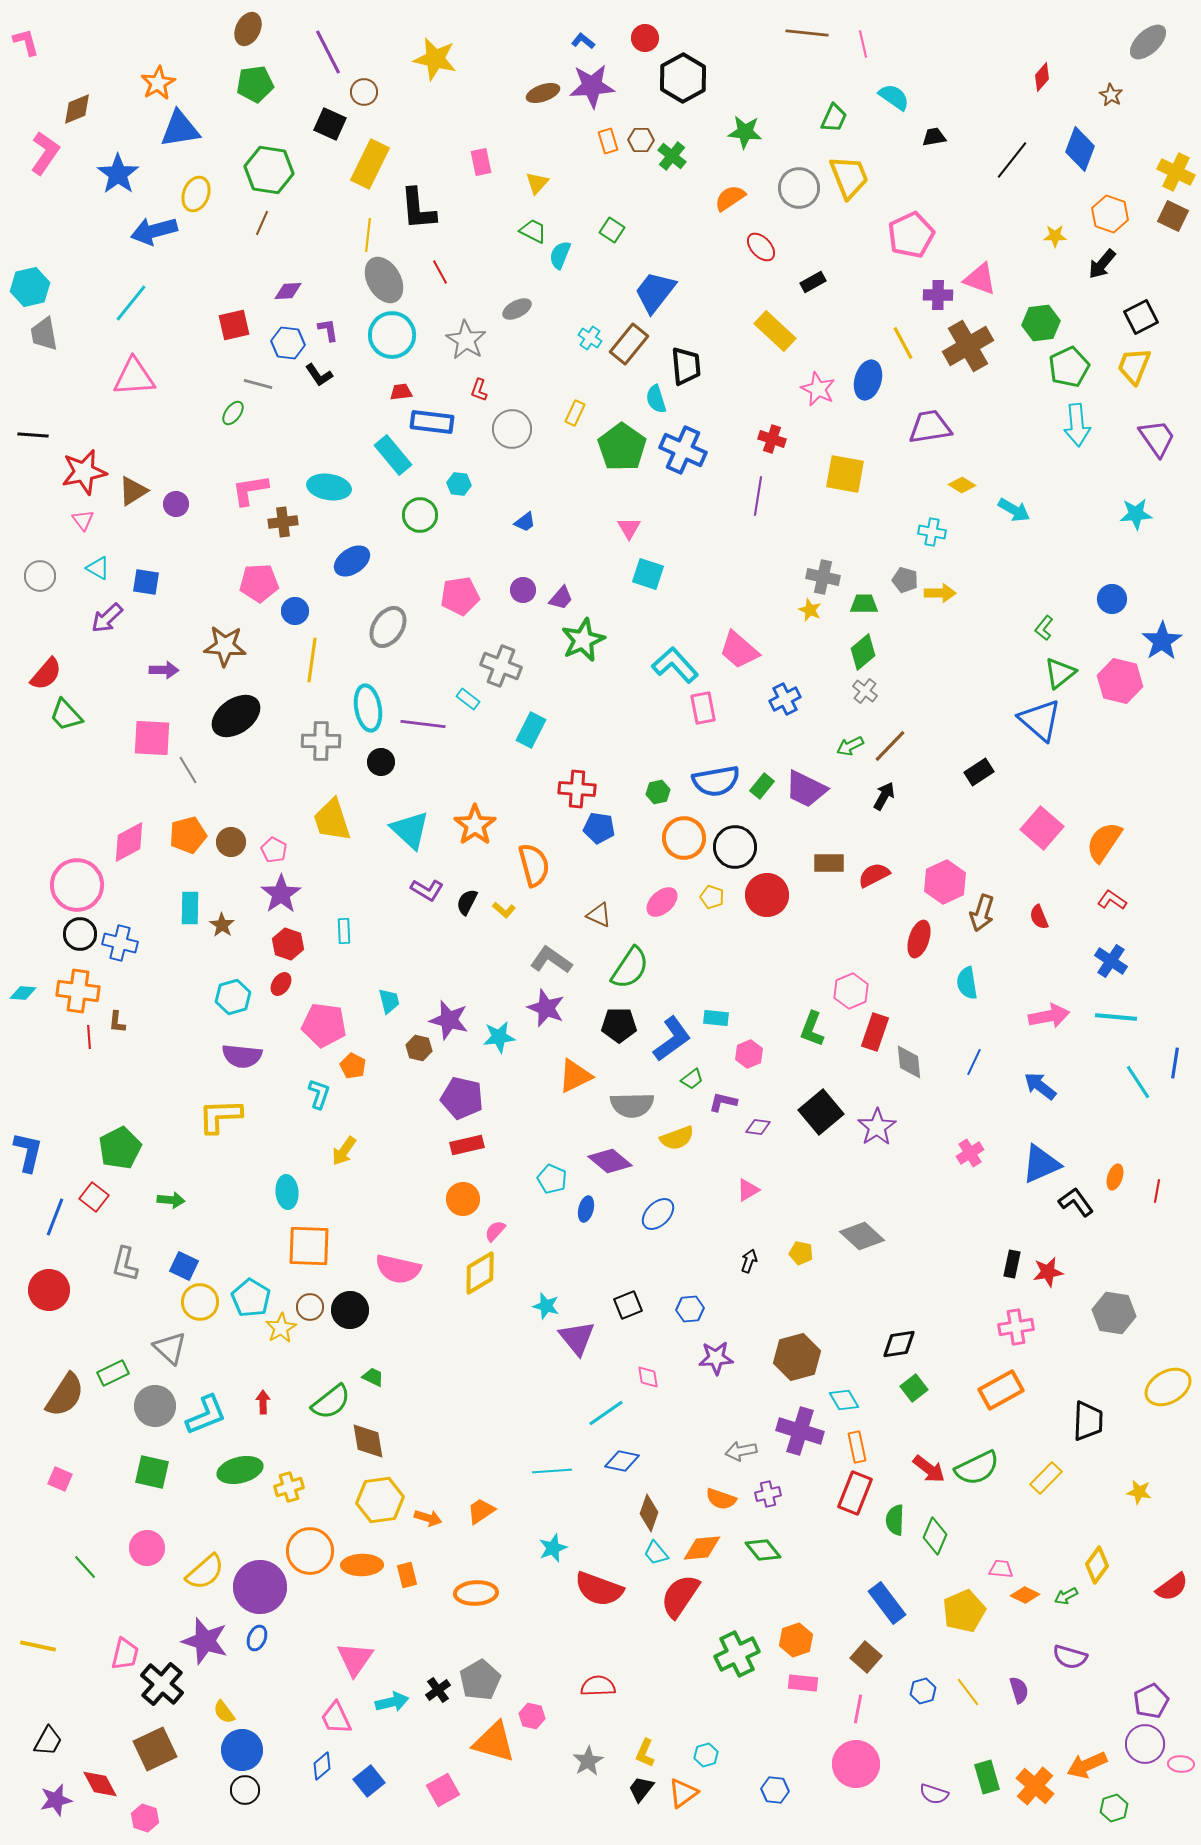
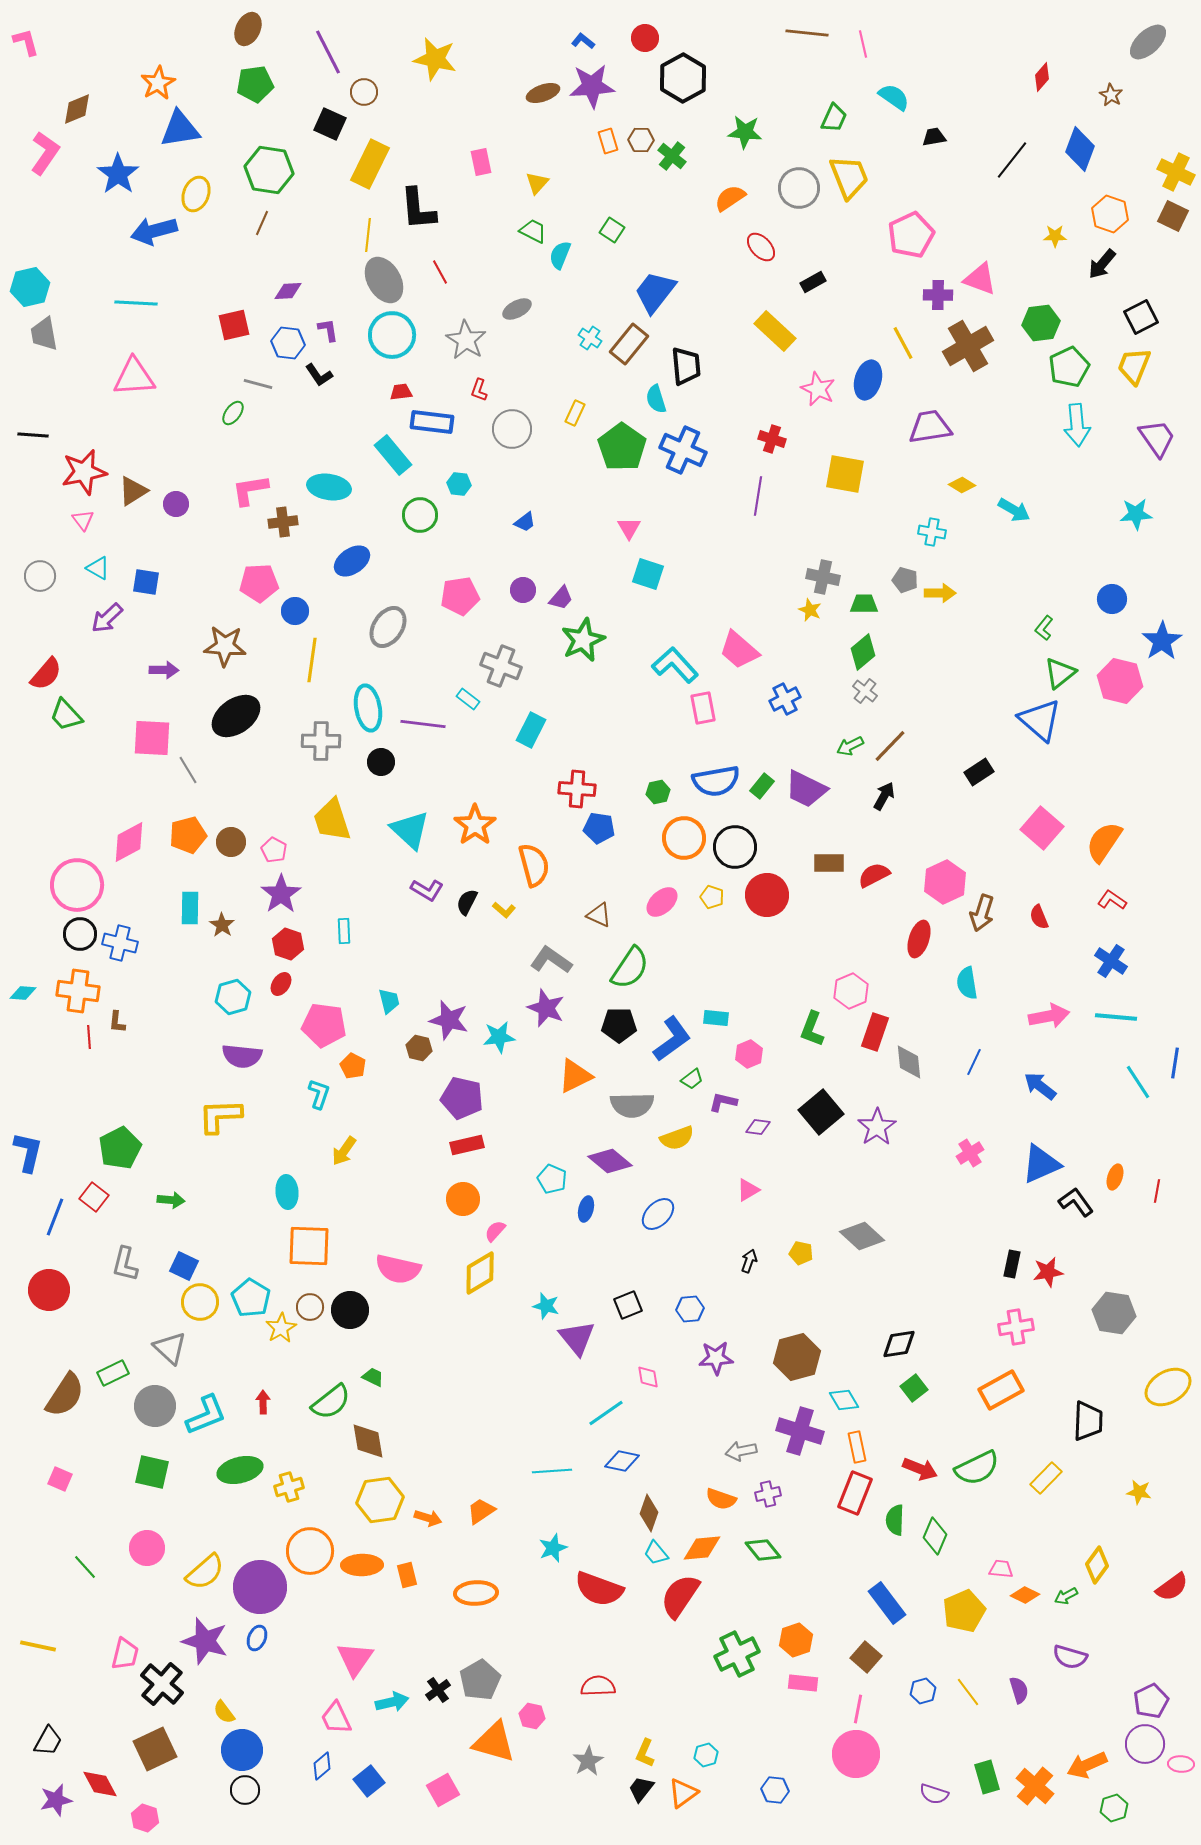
cyan line at (131, 303): moved 5 px right; rotated 54 degrees clockwise
red arrow at (929, 1469): moved 9 px left; rotated 16 degrees counterclockwise
pink circle at (856, 1764): moved 10 px up
